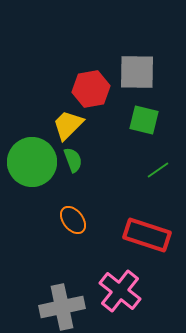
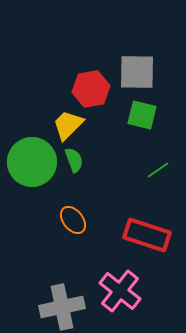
green square: moved 2 px left, 5 px up
green semicircle: moved 1 px right
